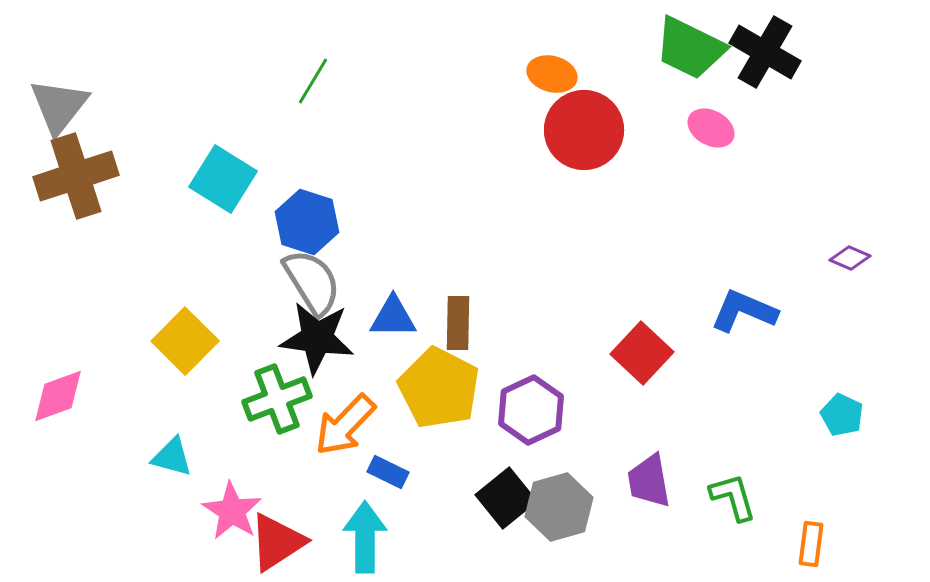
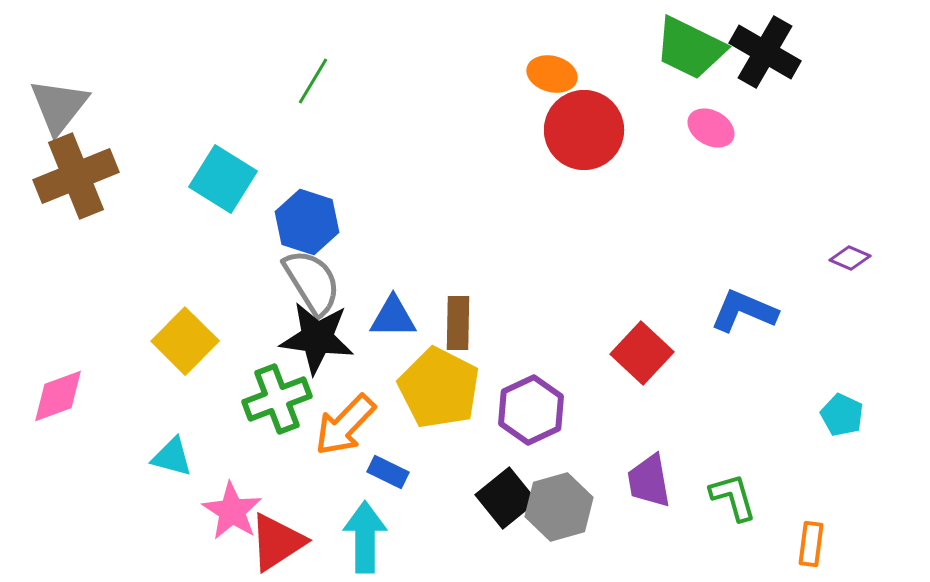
brown cross: rotated 4 degrees counterclockwise
